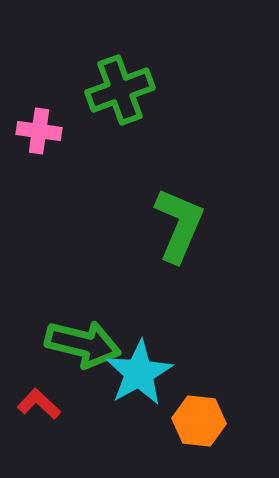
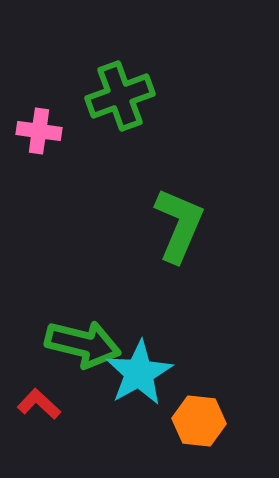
green cross: moved 6 px down
